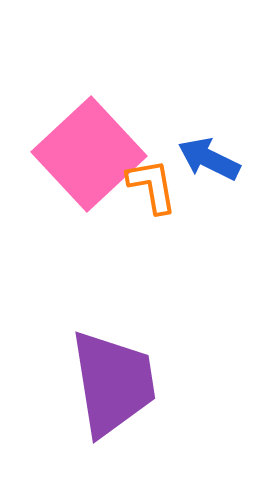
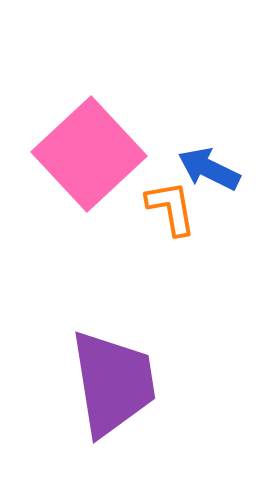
blue arrow: moved 10 px down
orange L-shape: moved 19 px right, 22 px down
